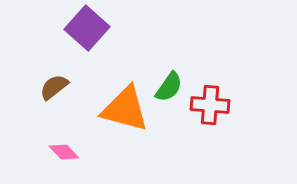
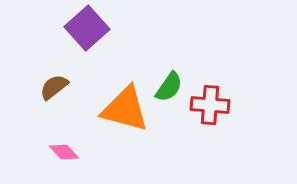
purple square: rotated 6 degrees clockwise
